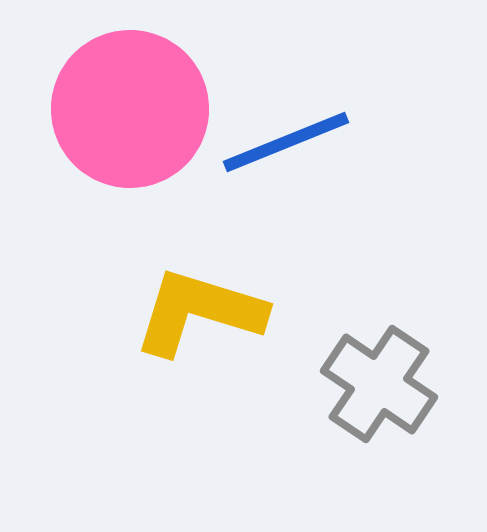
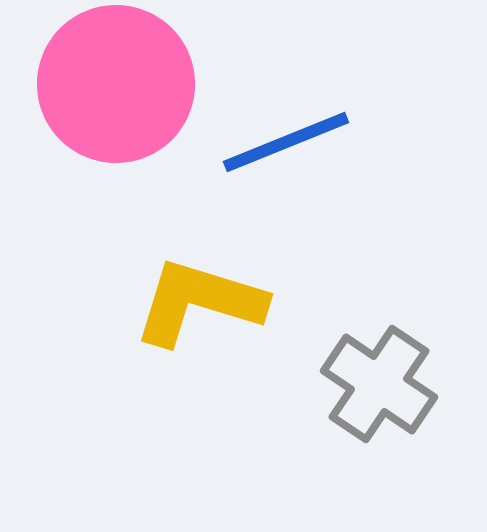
pink circle: moved 14 px left, 25 px up
yellow L-shape: moved 10 px up
